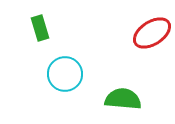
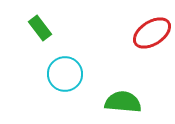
green rectangle: rotated 20 degrees counterclockwise
green semicircle: moved 3 px down
